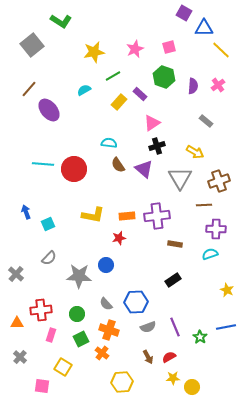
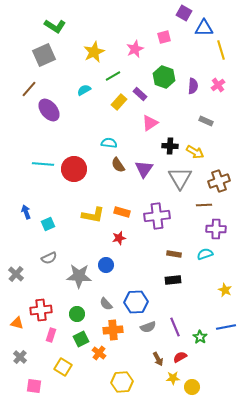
green L-shape at (61, 21): moved 6 px left, 5 px down
gray square at (32, 45): moved 12 px right, 10 px down; rotated 15 degrees clockwise
pink square at (169, 47): moved 5 px left, 10 px up
yellow line at (221, 50): rotated 30 degrees clockwise
yellow star at (94, 52): rotated 15 degrees counterclockwise
gray rectangle at (206, 121): rotated 16 degrees counterclockwise
pink triangle at (152, 123): moved 2 px left
black cross at (157, 146): moved 13 px right; rotated 21 degrees clockwise
purple triangle at (144, 169): rotated 24 degrees clockwise
orange rectangle at (127, 216): moved 5 px left, 4 px up; rotated 21 degrees clockwise
brown rectangle at (175, 244): moved 1 px left, 10 px down
cyan semicircle at (210, 254): moved 5 px left
gray semicircle at (49, 258): rotated 21 degrees clockwise
black rectangle at (173, 280): rotated 28 degrees clockwise
yellow star at (227, 290): moved 2 px left
orange triangle at (17, 323): rotated 16 degrees clockwise
orange cross at (109, 330): moved 4 px right; rotated 24 degrees counterclockwise
orange cross at (102, 353): moved 3 px left
brown arrow at (148, 357): moved 10 px right, 2 px down
red semicircle at (169, 357): moved 11 px right
pink square at (42, 386): moved 8 px left
